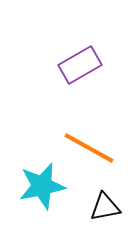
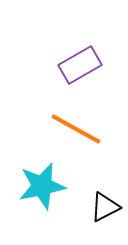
orange line: moved 13 px left, 19 px up
black triangle: rotated 16 degrees counterclockwise
